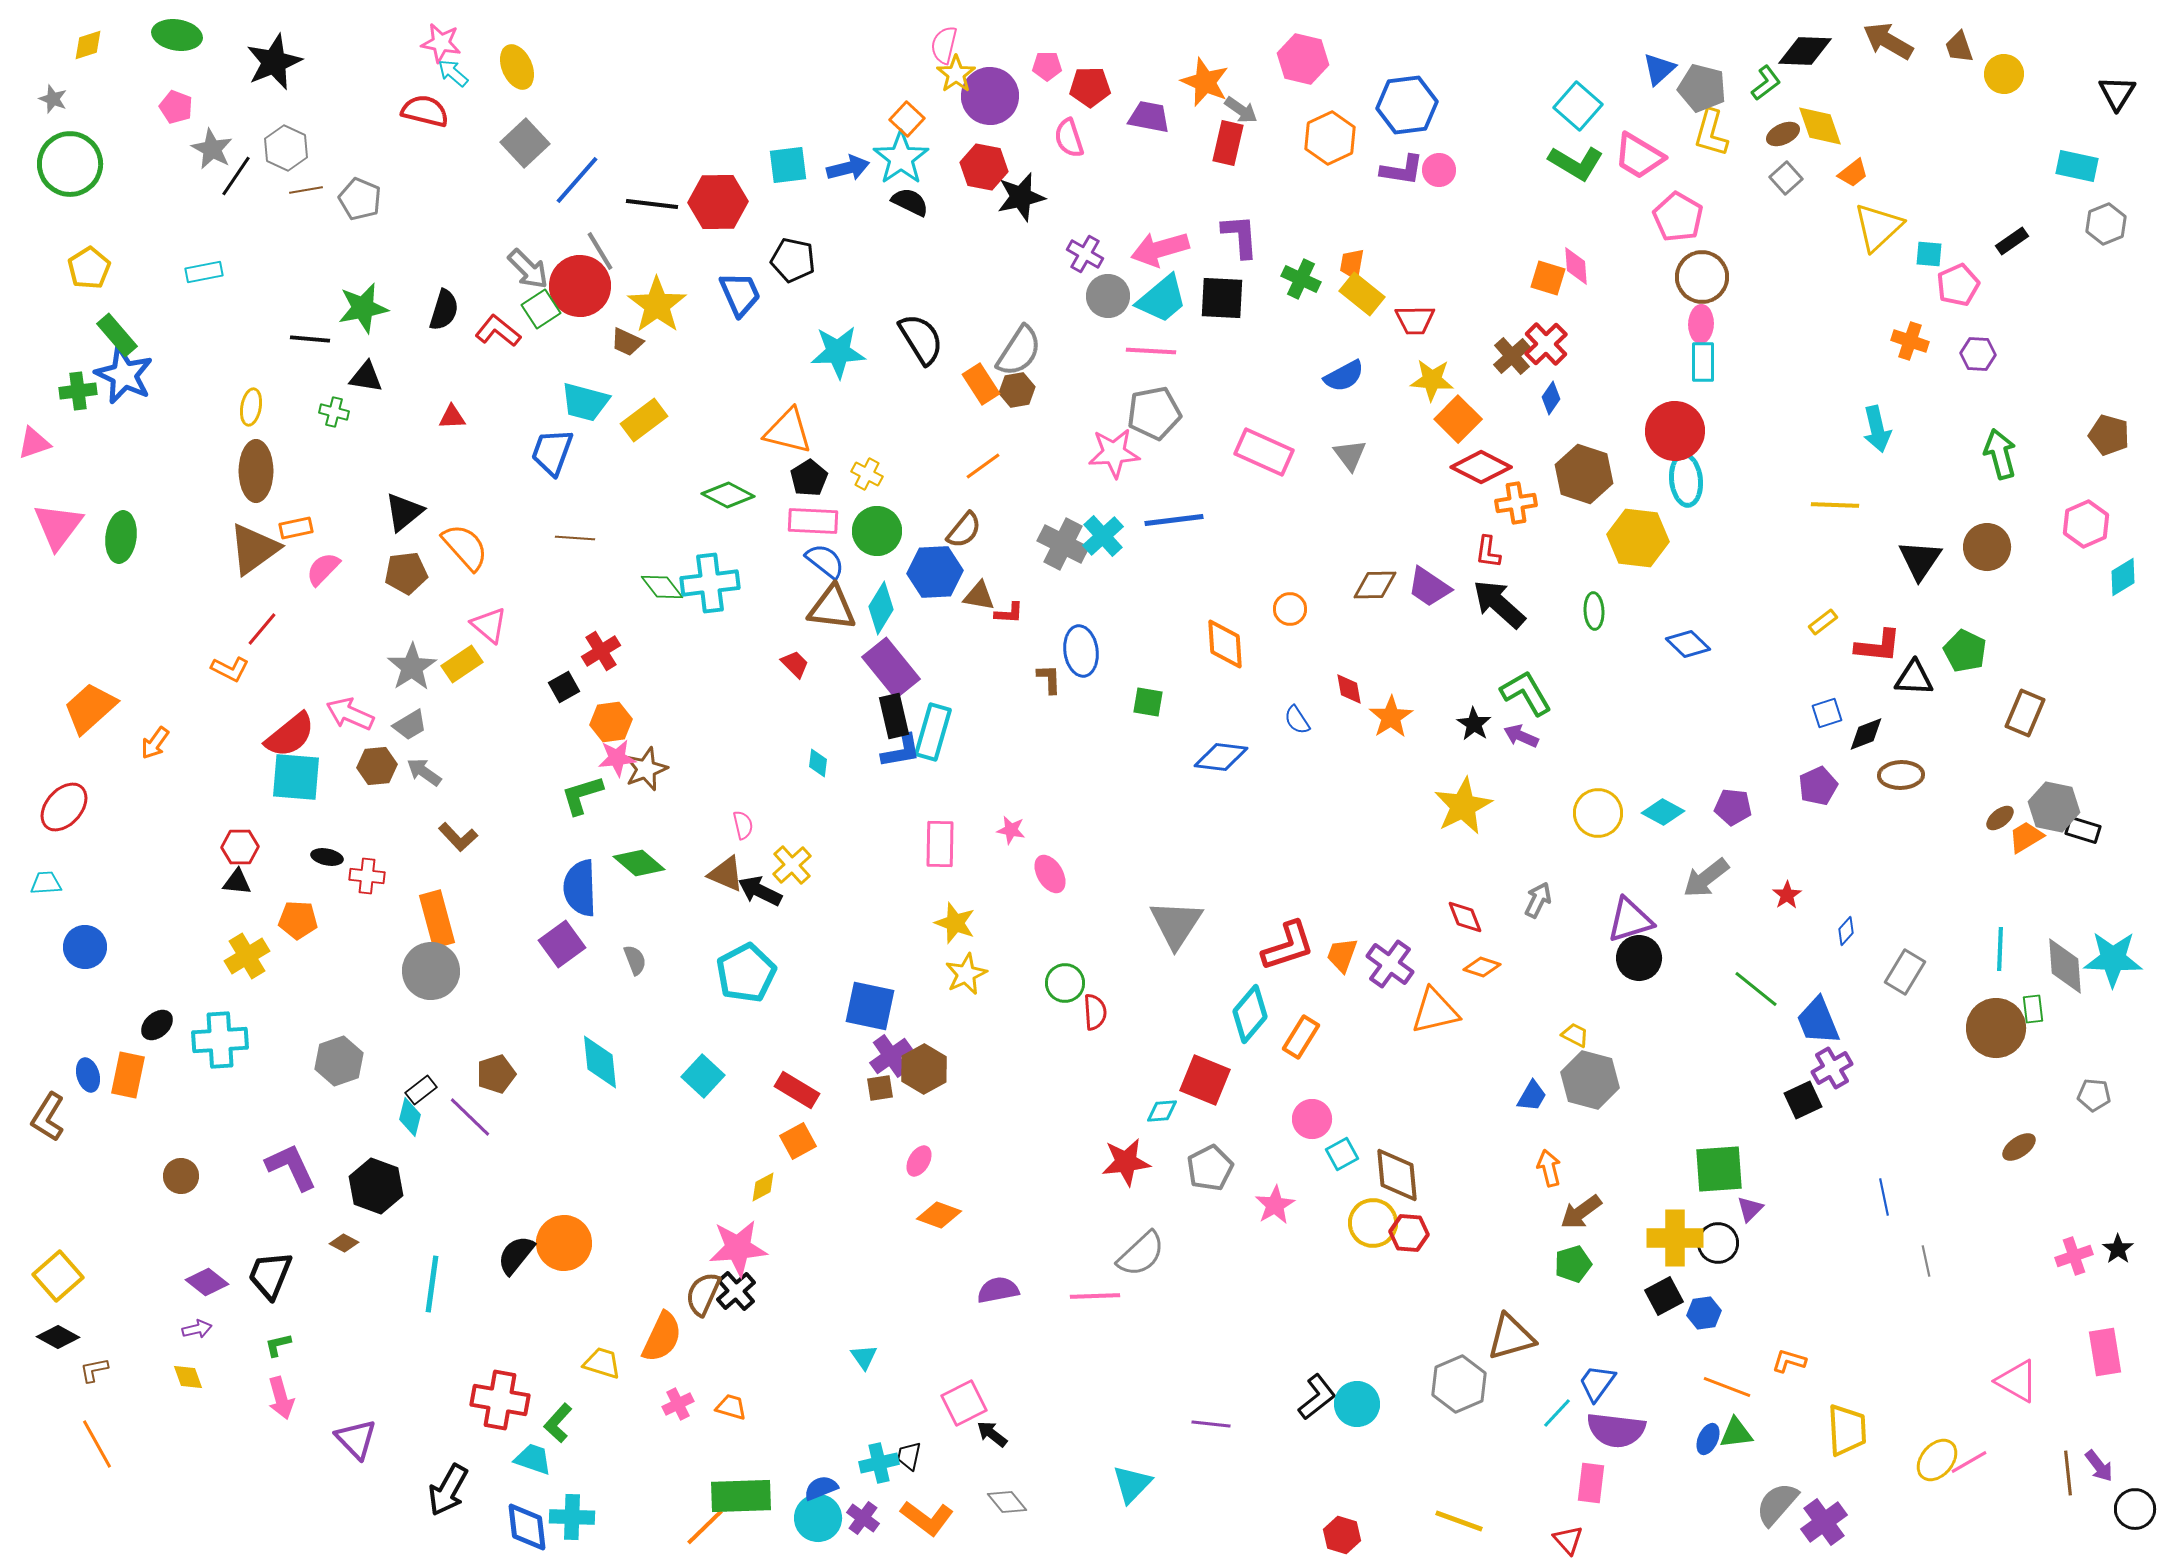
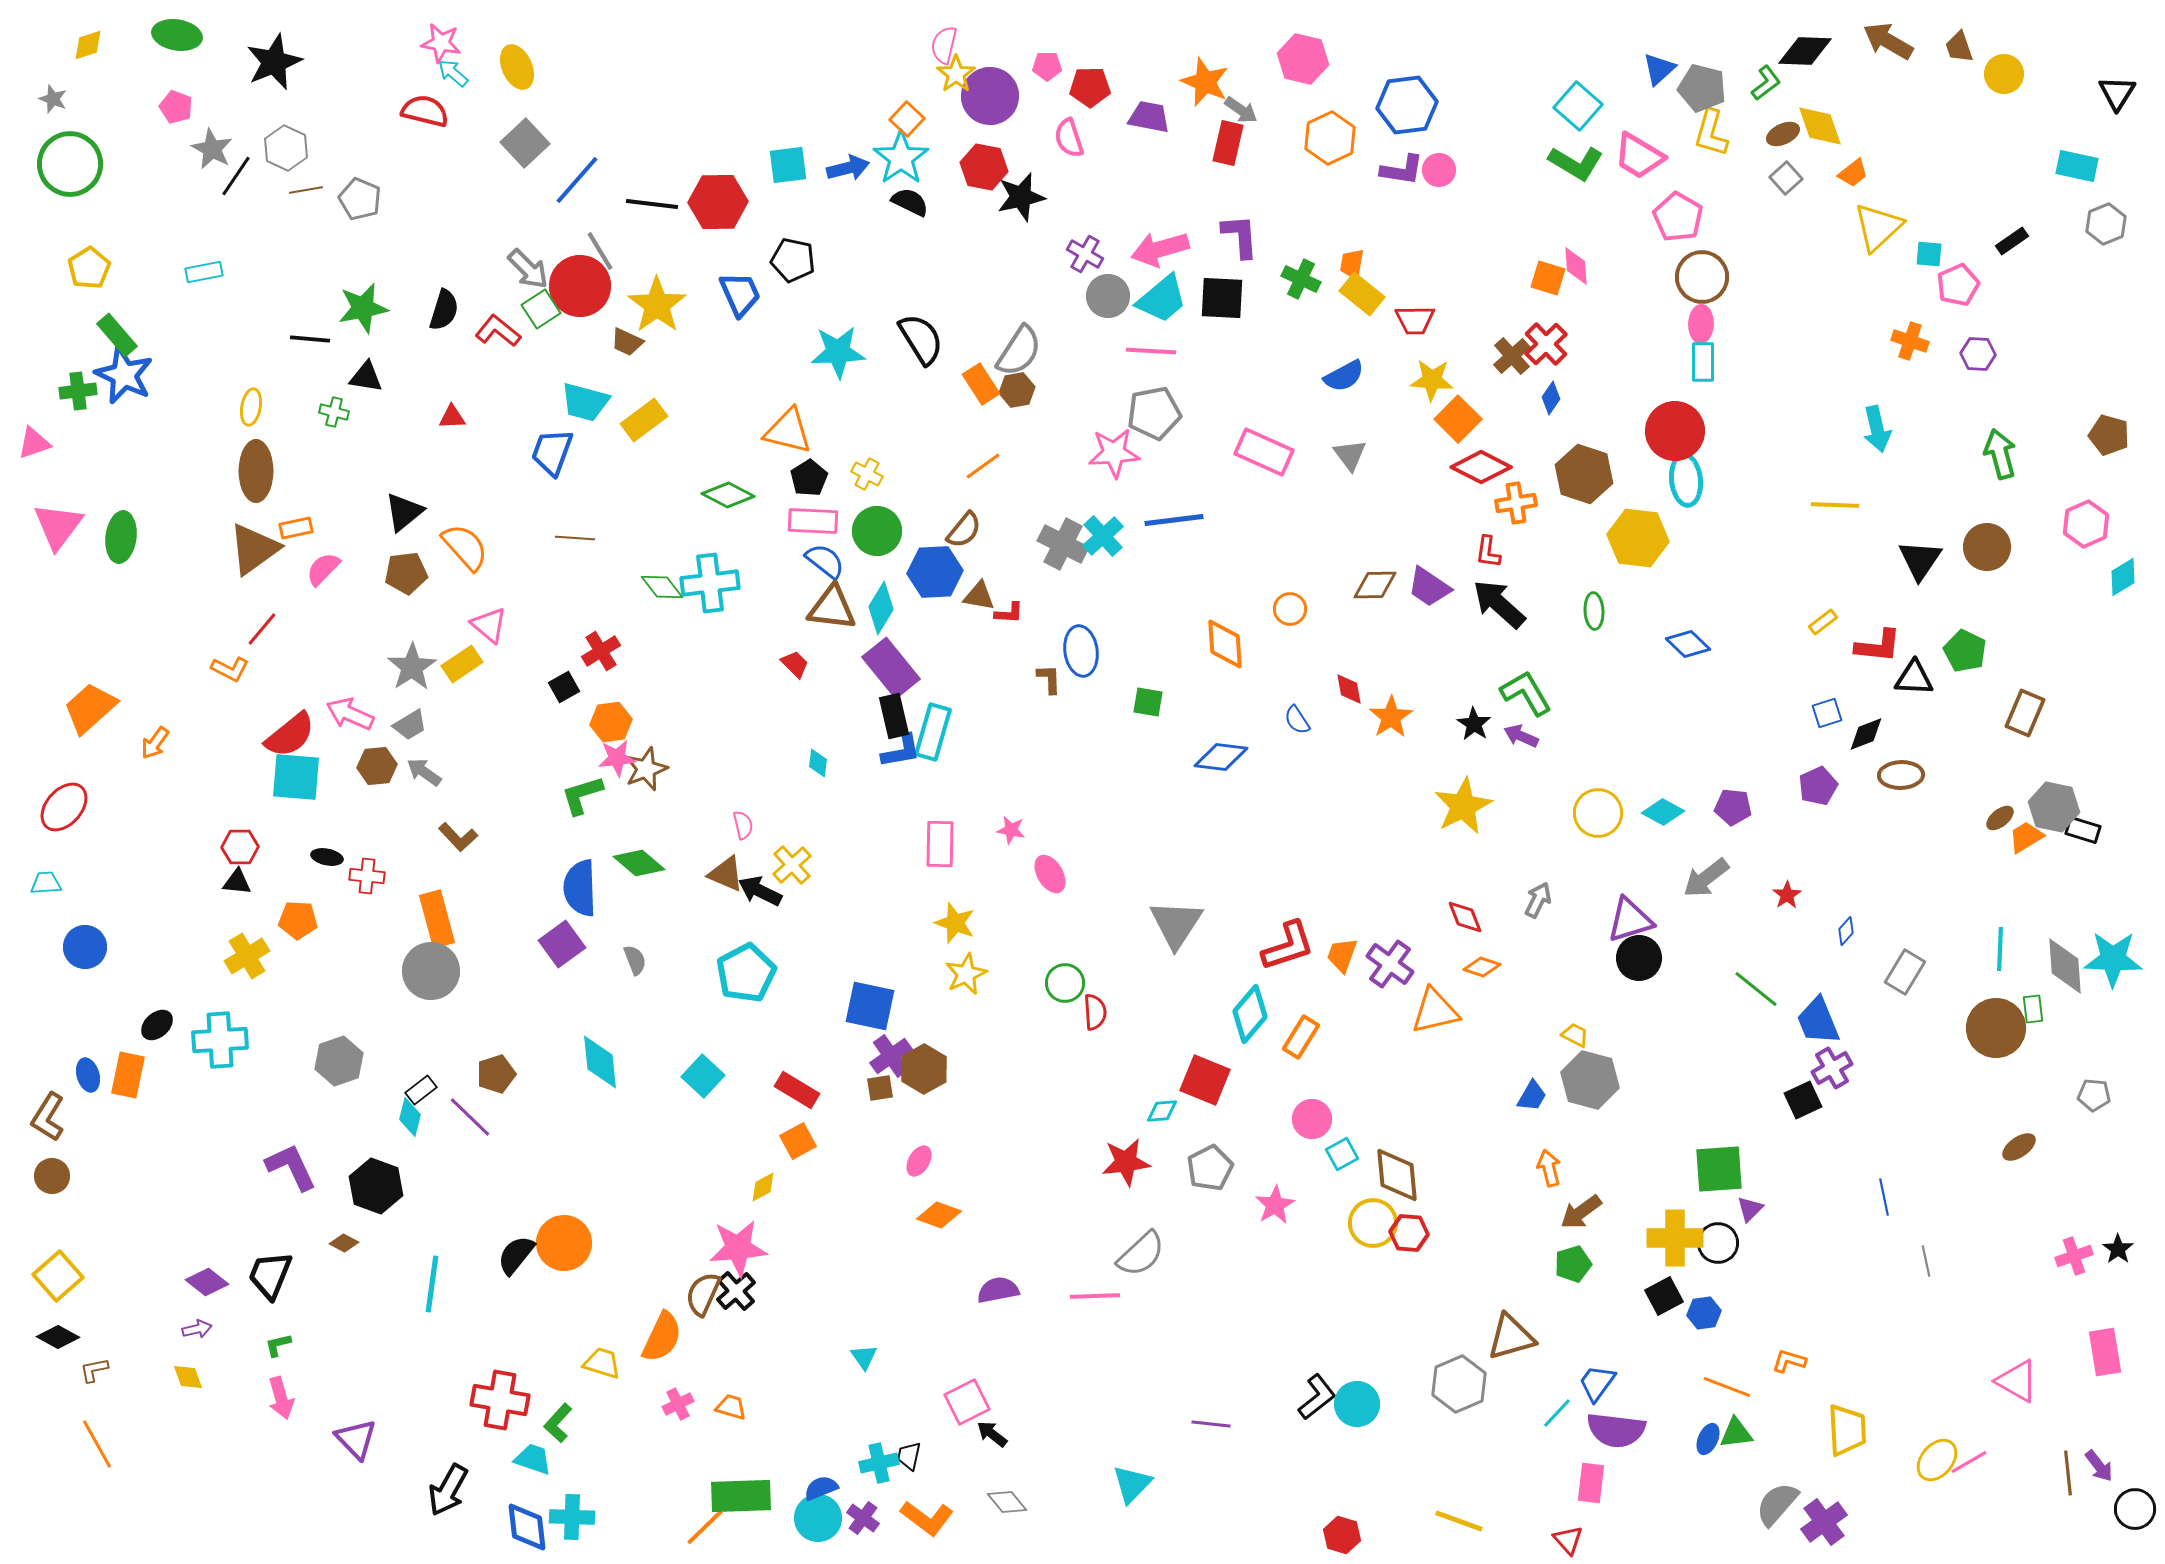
brown circle at (181, 1176): moved 129 px left
pink square at (964, 1403): moved 3 px right, 1 px up
